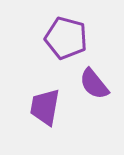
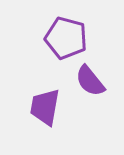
purple semicircle: moved 4 px left, 3 px up
